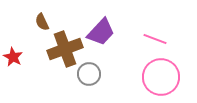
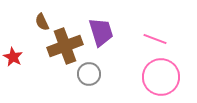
purple trapezoid: rotated 60 degrees counterclockwise
brown cross: moved 3 px up
